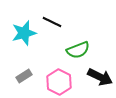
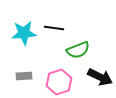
black line: moved 2 px right, 6 px down; rotated 18 degrees counterclockwise
cyan star: rotated 10 degrees clockwise
gray rectangle: rotated 28 degrees clockwise
pink hexagon: rotated 15 degrees clockwise
